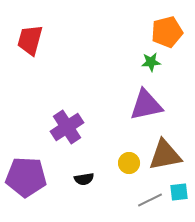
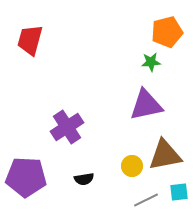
yellow circle: moved 3 px right, 3 px down
gray line: moved 4 px left
